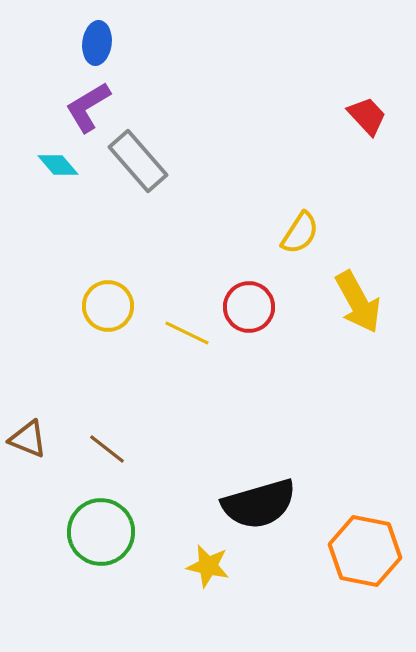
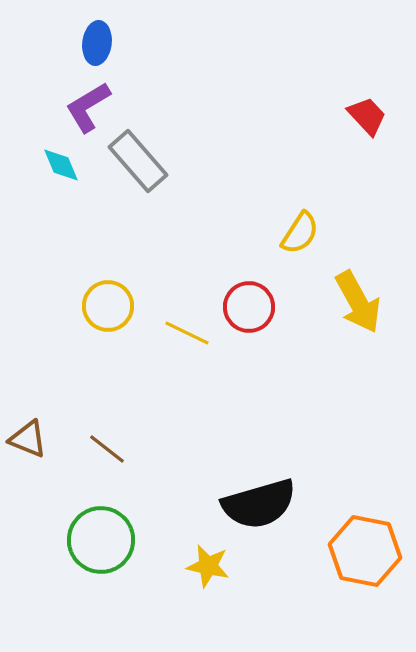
cyan diamond: moved 3 px right; rotated 18 degrees clockwise
green circle: moved 8 px down
